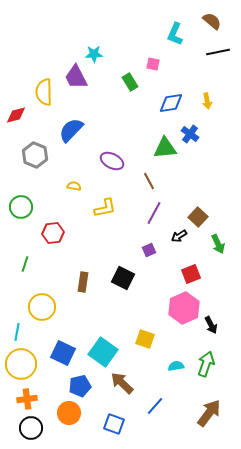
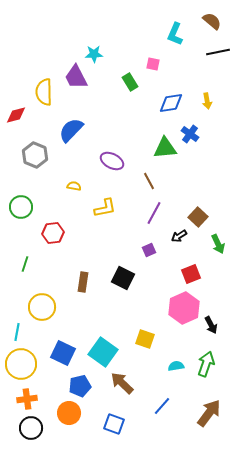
blue line at (155, 406): moved 7 px right
